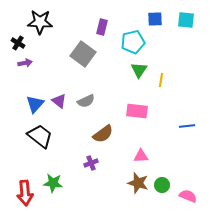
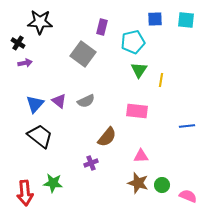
brown semicircle: moved 4 px right, 3 px down; rotated 15 degrees counterclockwise
